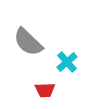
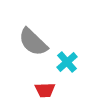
gray semicircle: moved 5 px right
